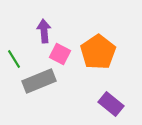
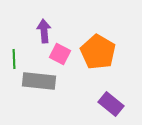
orange pentagon: rotated 8 degrees counterclockwise
green line: rotated 30 degrees clockwise
gray rectangle: rotated 28 degrees clockwise
